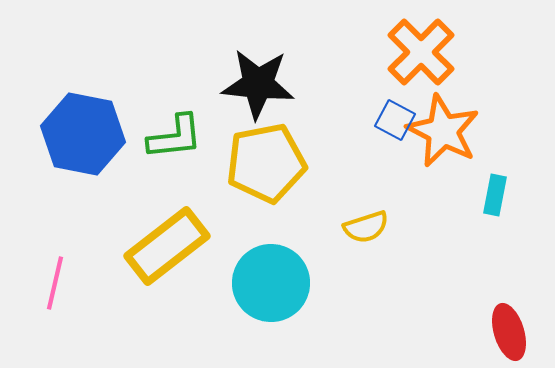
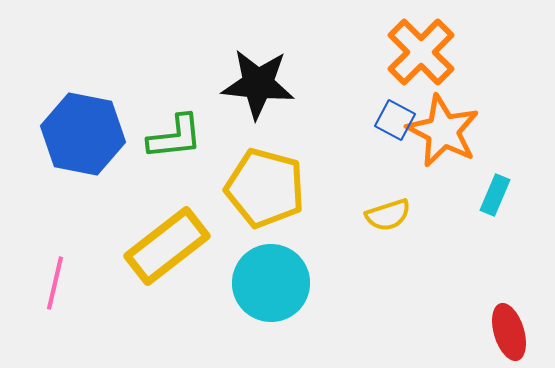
yellow pentagon: moved 1 px left, 25 px down; rotated 26 degrees clockwise
cyan rectangle: rotated 12 degrees clockwise
yellow semicircle: moved 22 px right, 12 px up
